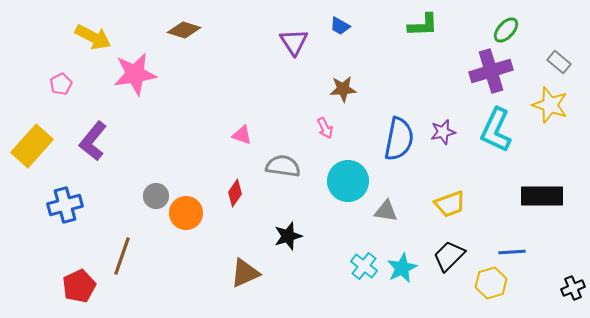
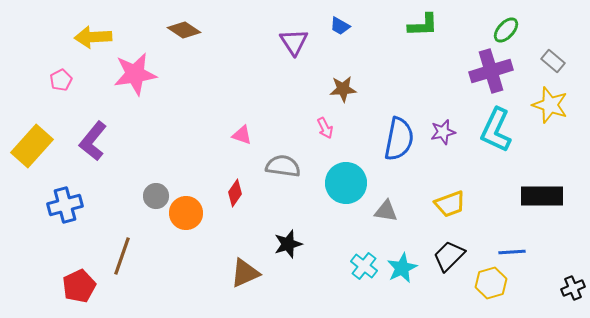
brown diamond: rotated 16 degrees clockwise
yellow arrow: rotated 150 degrees clockwise
gray rectangle: moved 6 px left, 1 px up
pink pentagon: moved 4 px up
cyan circle: moved 2 px left, 2 px down
black star: moved 8 px down
